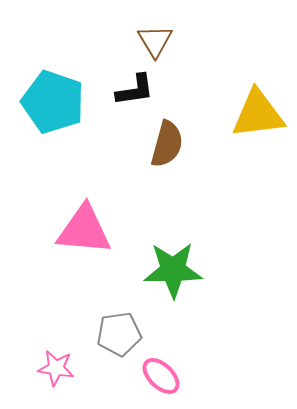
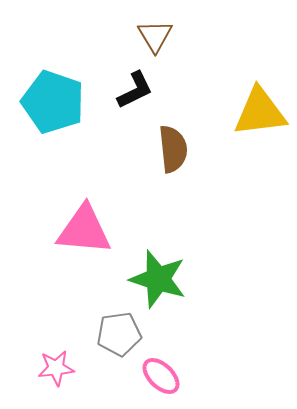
brown triangle: moved 5 px up
black L-shape: rotated 18 degrees counterclockwise
yellow triangle: moved 2 px right, 2 px up
brown semicircle: moved 6 px right, 5 px down; rotated 21 degrees counterclockwise
green star: moved 15 px left, 9 px down; rotated 18 degrees clockwise
pink star: rotated 15 degrees counterclockwise
